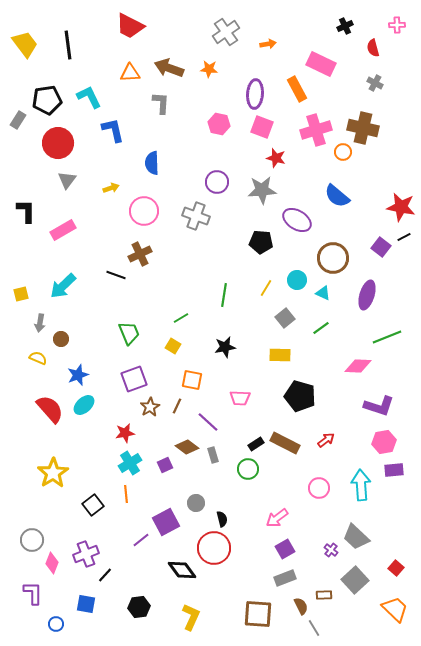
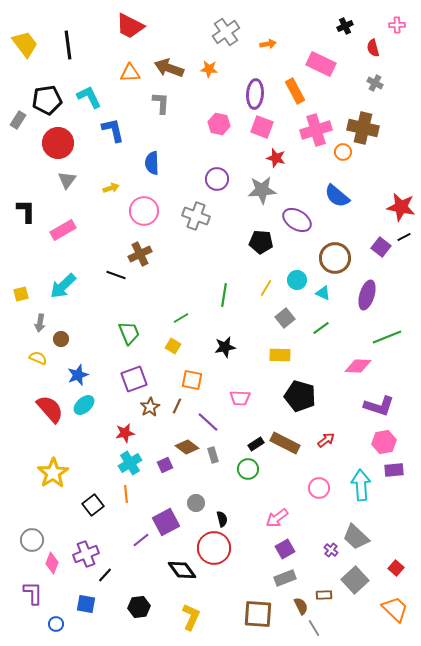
orange rectangle at (297, 89): moved 2 px left, 2 px down
purple circle at (217, 182): moved 3 px up
brown circle at (333, 258): moved 2 px right
